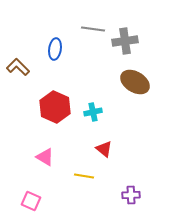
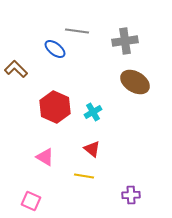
gray line: moved 16 px left, 2 px down
blue ellipse: rotated 60 degrees counterclockwise
brown L-shape: moved 2 px left, 2 px down
cyan cross: rotated 18 degrees counterclockwise
red triangle: moved 12 px left
